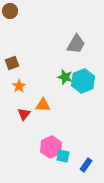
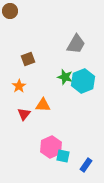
brown square: moved 16 px right, 4 px up
